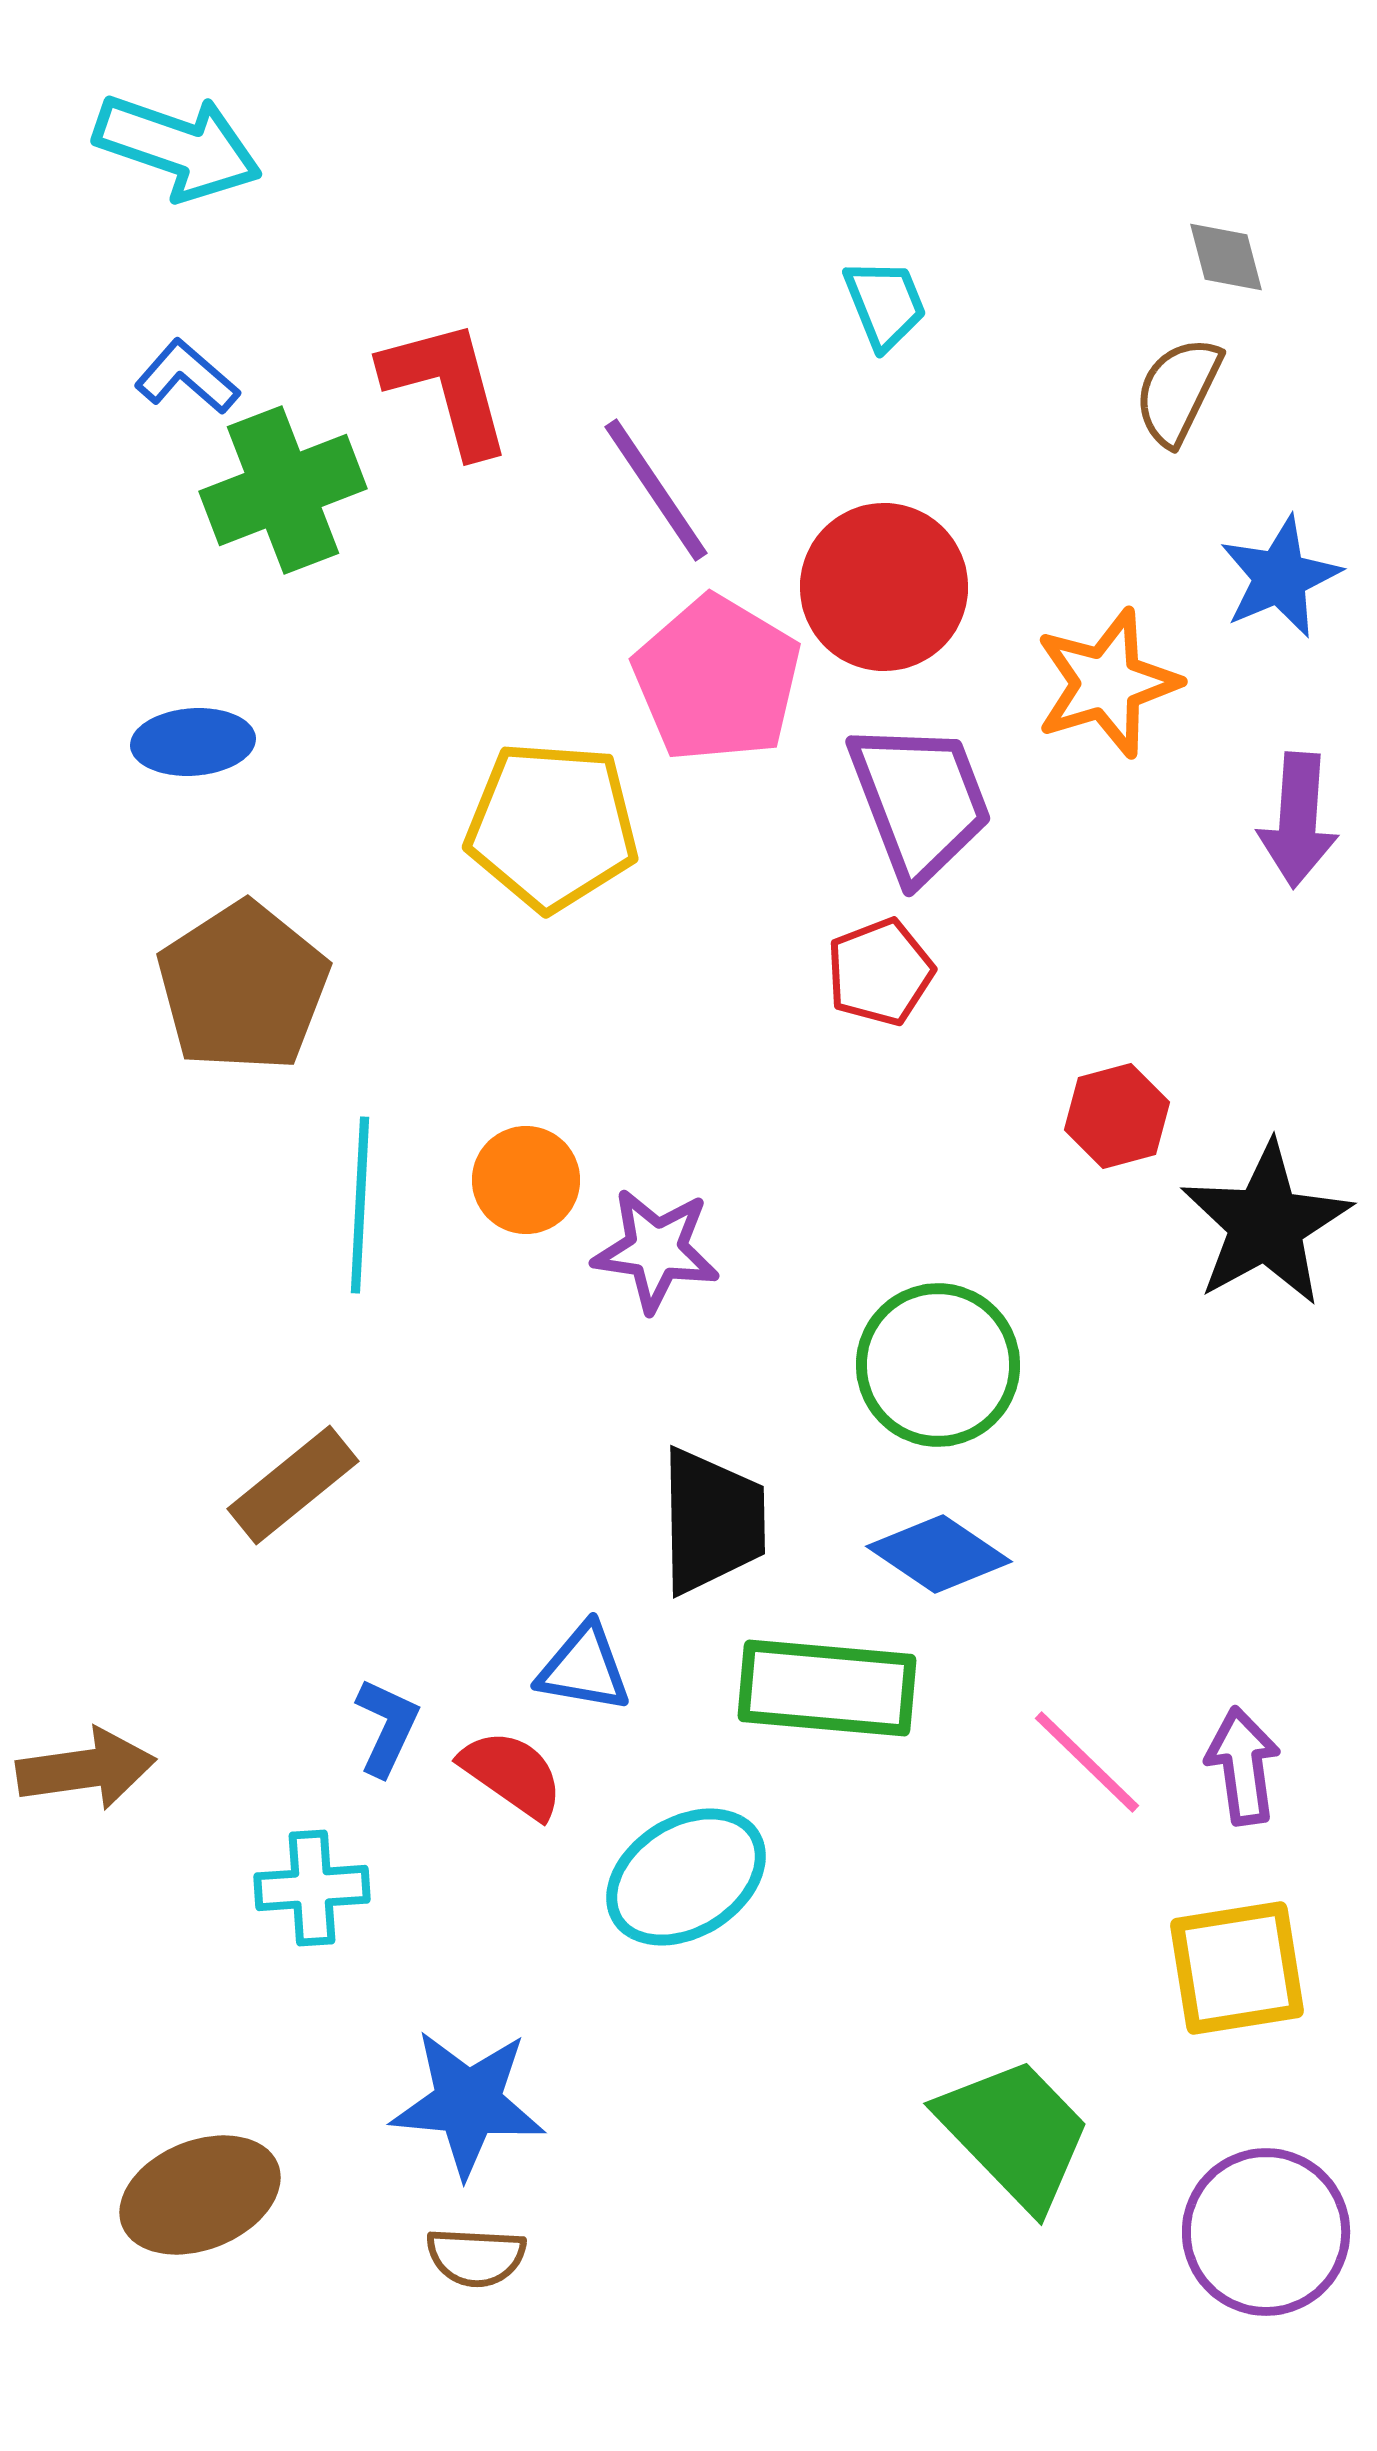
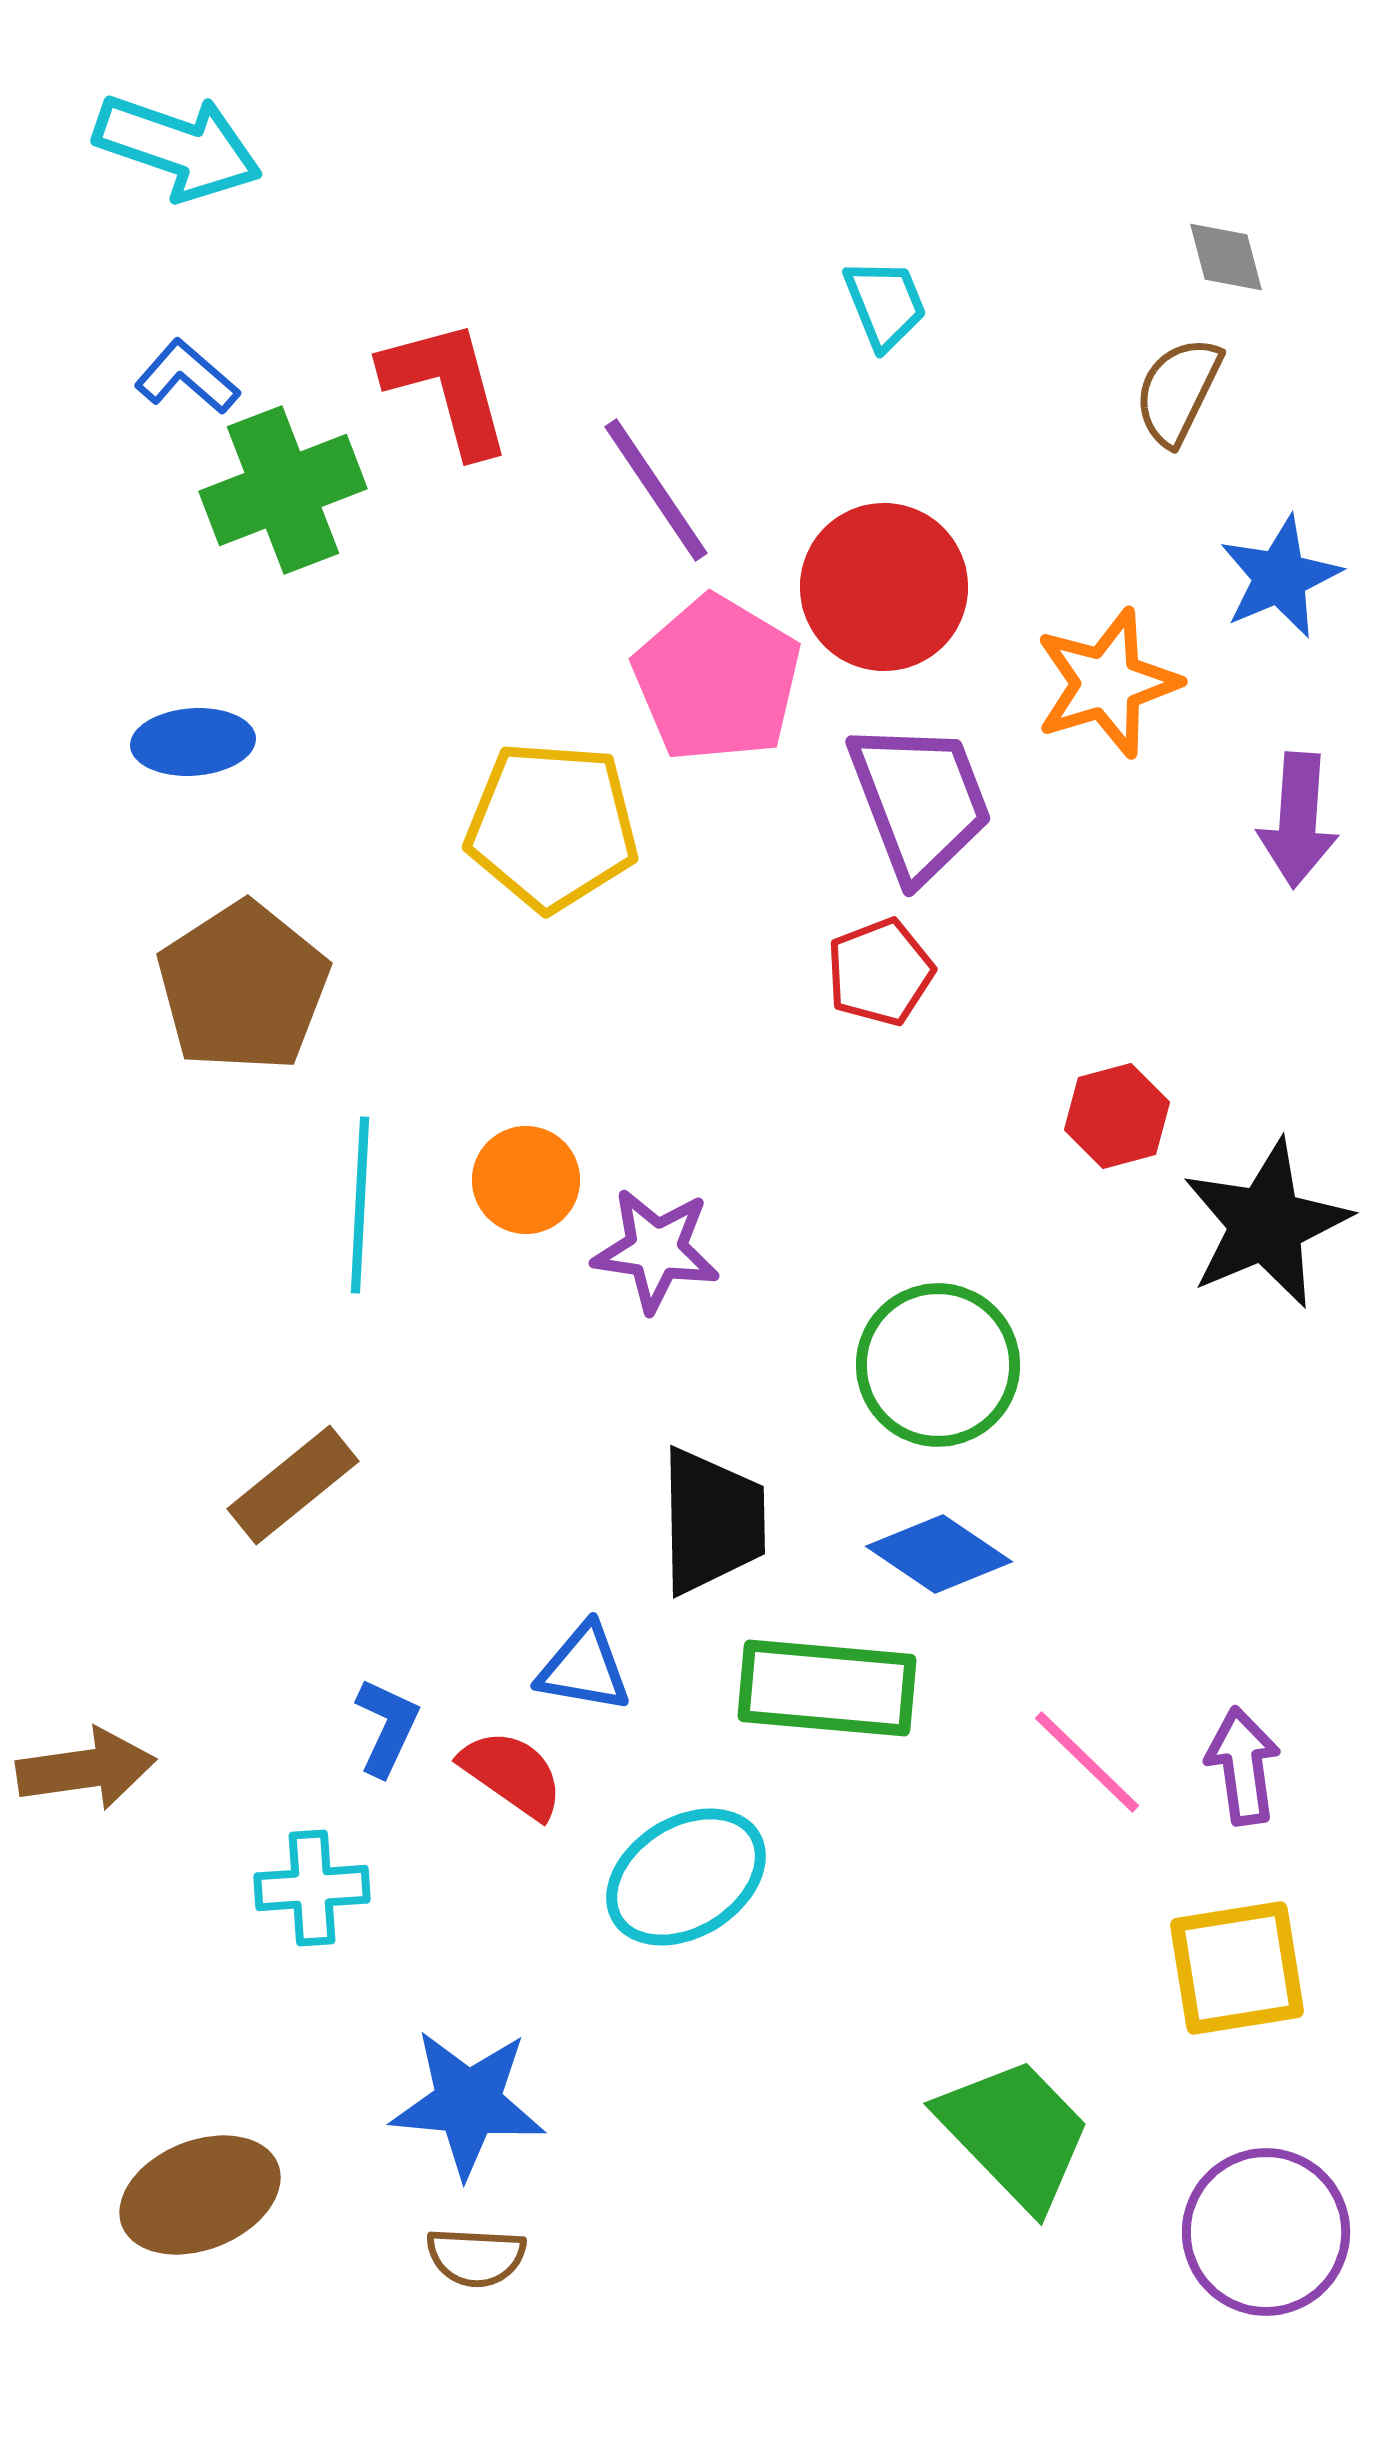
black star at (1266, 1224): rotated 6 degrees clockwise
